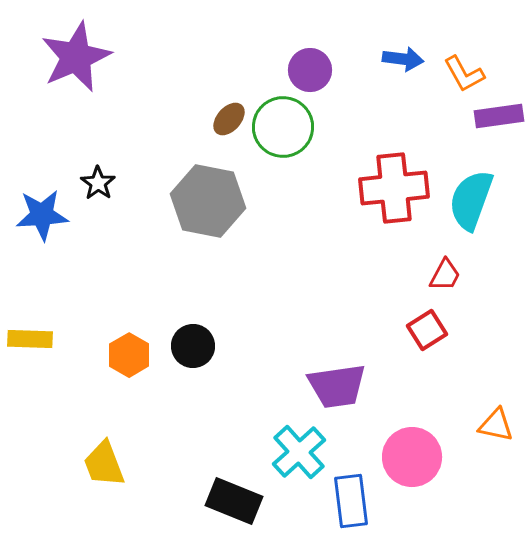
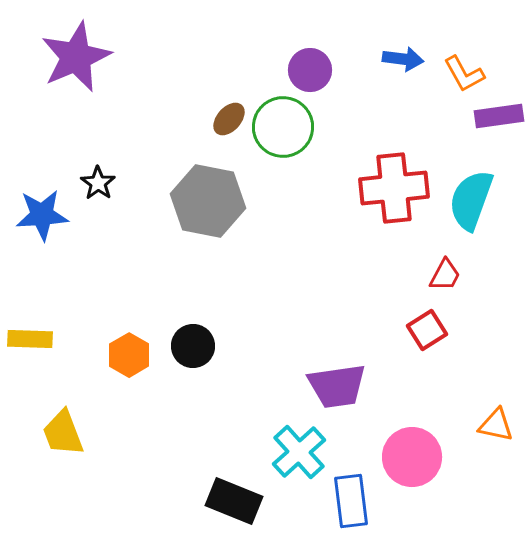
yellow trapezoid: moved 41 px left, 31 px up
